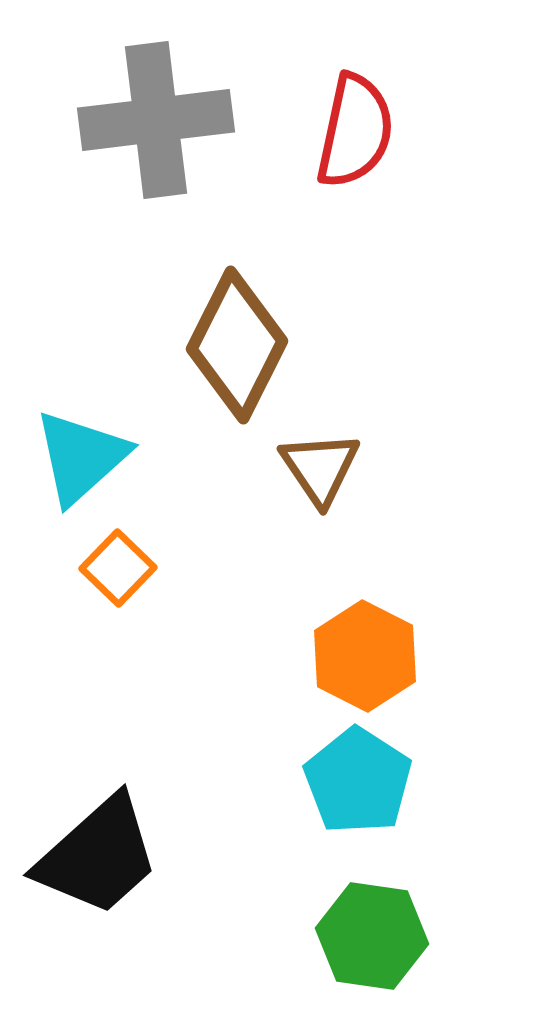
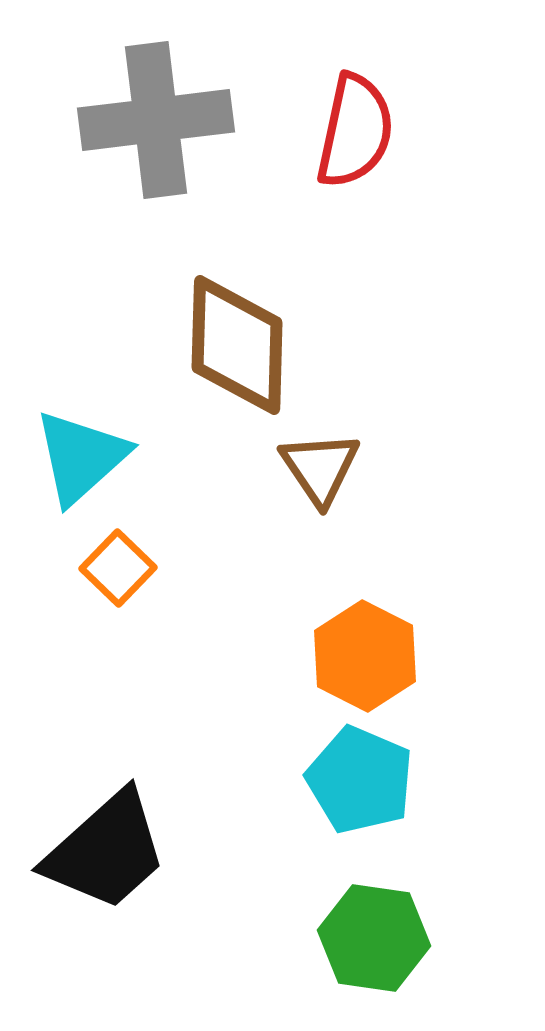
brown diamond: rotated 25 degrees counterclockwise
cyan pentagon: moved 2 px right, 1 px up; rotated 10 degrees counterclockwise
black trapezoid: moved 8 px right, 5 px up
green hexagon: moved 2 px right, 2 px down
